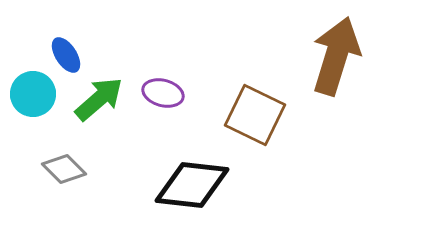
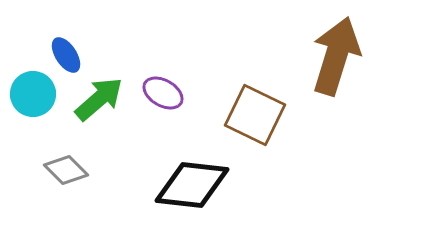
purple ellipse: rotated 15 degrees clockwise
gray diamond: moved 2 px right, 1 px down
